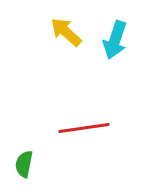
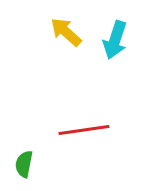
red line: moved 2 px down
